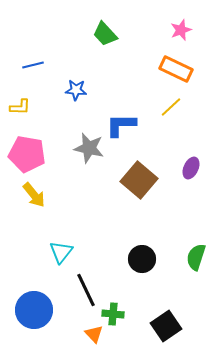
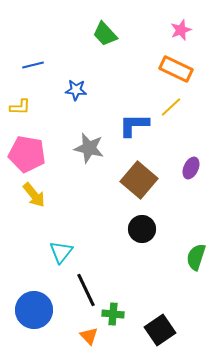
blue L-shape: moved 13 px right
black circle: moved 30 px up
black square: moved 6 px left, 4 px down
orange triangle: moved 5 px left, 2 px down
